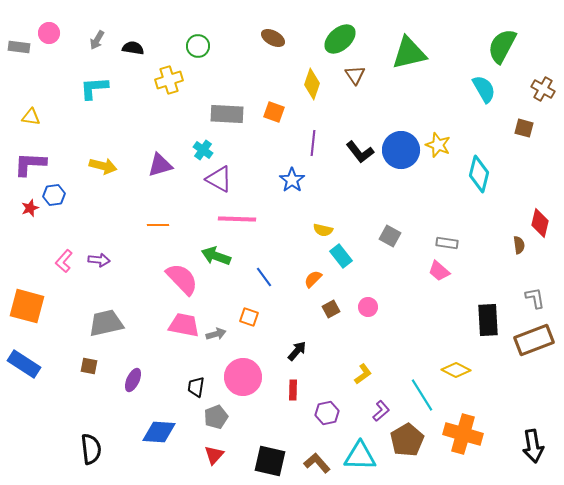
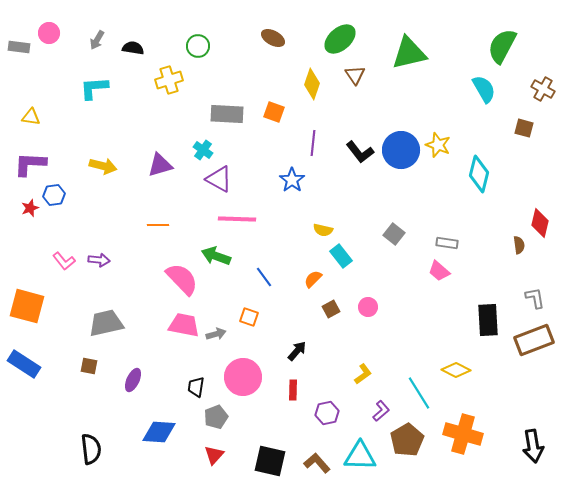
gray square at (390, 236): moved 4 px right, 2 px up; rotated 10 degrees clockwise
pink L-shape at (64, 261): rotated 80 degrees counterclockwise
cyan line at (422, 395): moved 3 px left, 2 px up
